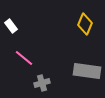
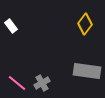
yellow diamond: rotated 15 degrees clockwise
pink line: moved 7 px left, 25 px down
gray cross: rotated 14 degrees counterclockwise
